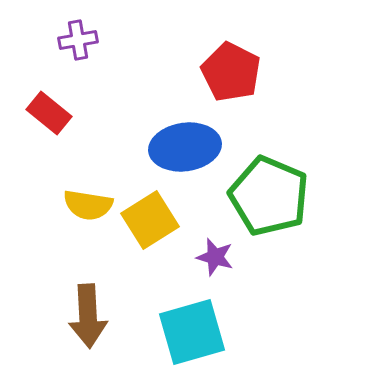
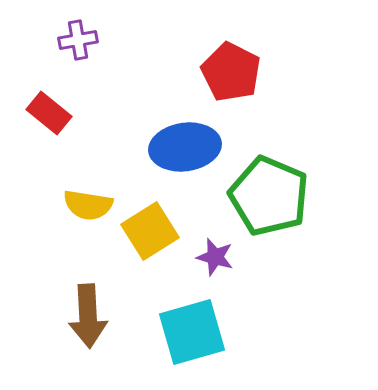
yellow square: moved 11 px down
